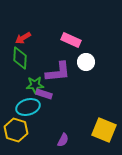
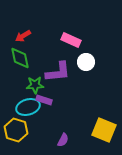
red arrow: moved 2 px up
green diamond: rotated 15 degrees counterclockwise
purple rectangle: moved 6 px down
